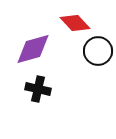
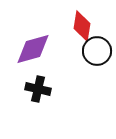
red diamond: moved 7 px right, 3 px down; rotated 52 degrees clockwise
black circle: moved 1 px left
